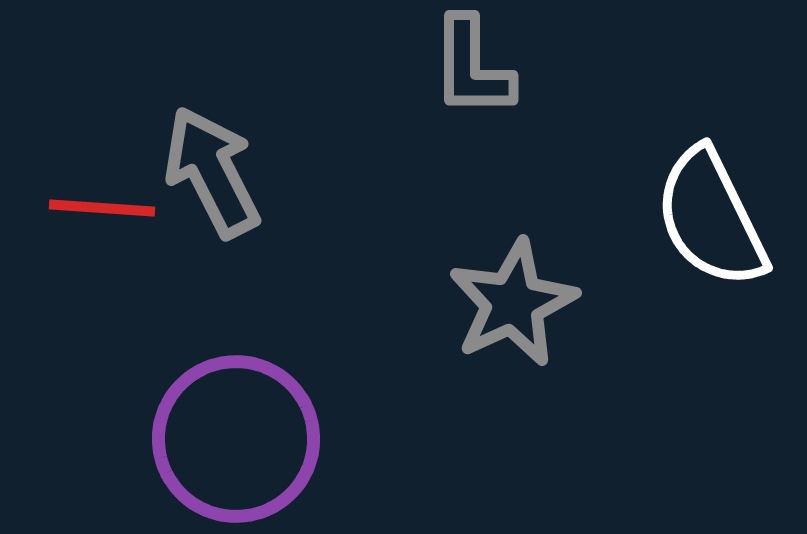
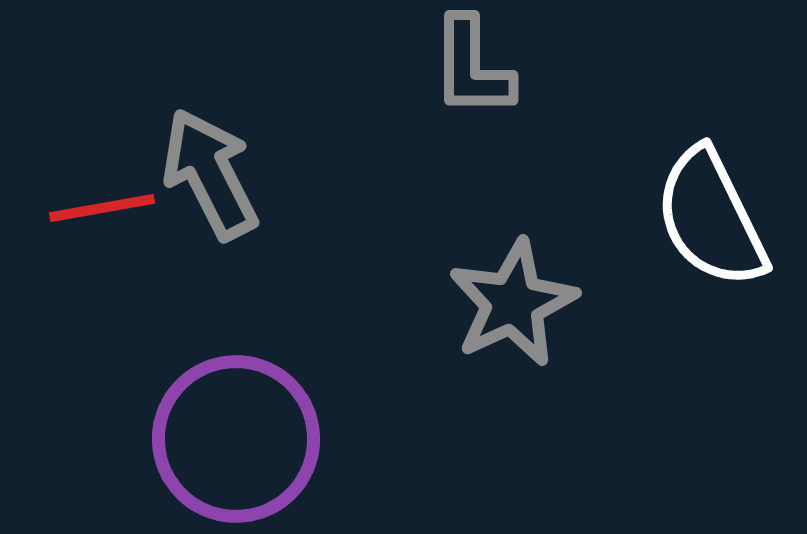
gray arrow: moved 2 px left, 2 px down
red line: rotated 14 degrees counterclockwise
